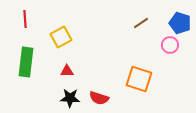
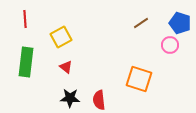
red triangle: moved 1 px left, 4 px up; rotated 40 degrees clockwise
red semicircle: moved 2 px down; rotated 66 degrees clockwise
